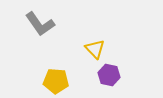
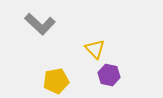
gray L-shape: rotated 12 degrees counterclockwise
yellow pentagon: rotated 15 degrees counterclockwise
